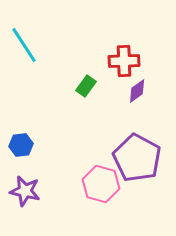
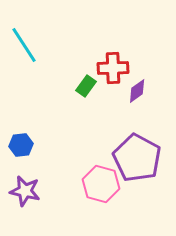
red cross: moved 11 px left, 7 px down
